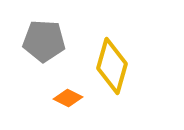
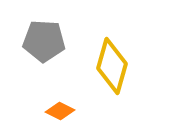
orange diamond: moved 8 px left, 13 px down
